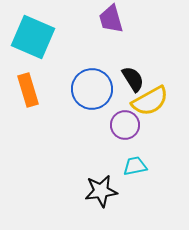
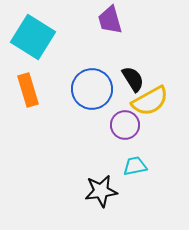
purple trapezoid: moved 1 px left, 1 px down
cyan square: rotated 9 degrees clockwise
